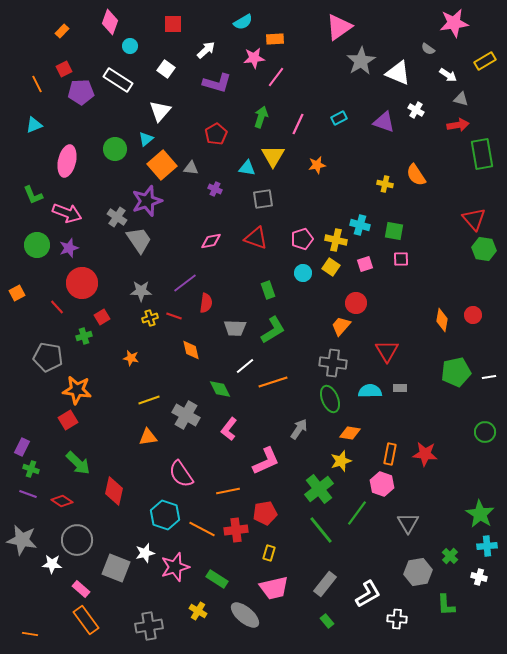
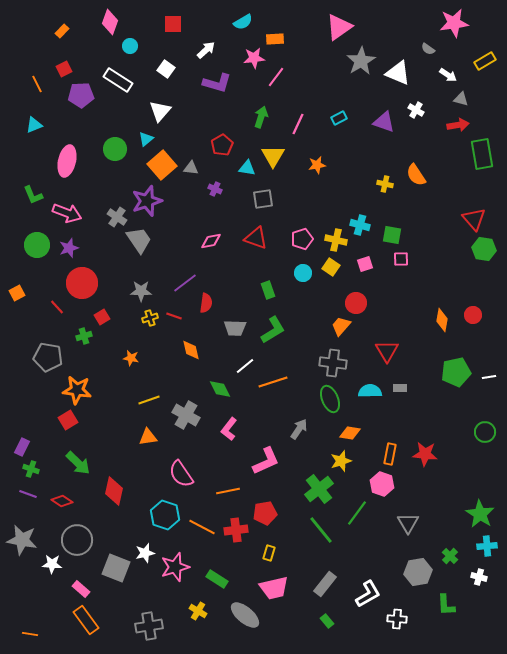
purple pentagon at (81, 92): moved 3 px down
red pentagon at (216, 134): moved 6 px right, 11 px down
green square at (394, 231): moved 2 px left, 4 px down
orange line at (202, 529): moved 2 px up
